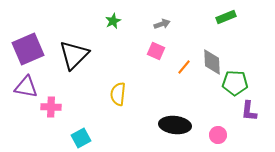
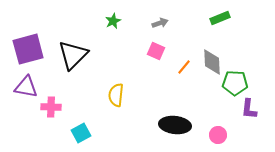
green rectangle: moved 6 px left, 1 px down
gray arrow: moved 2 px left, 1 px up
purple square: rotated 8 degrees clockwise
black triangle: moved 1 px left
yellow semicircle: moved 2 px left, 1 px down
purple L-shape: moved 2 px up
cyan square: moved 5 px up
